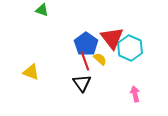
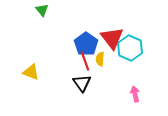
green triangle: rotated 32 degrees clockwise
yellow semicircle: rotated 128 degrees counterclockwise
